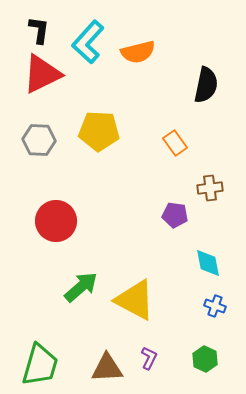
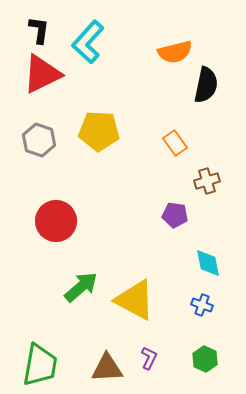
orange semicircle: moved 37 px right
gray hexagon: rotated 16 degrees clockwise
brown cross: moved 3 px left, 7 px up; rotated 10 degrees counterclockwise
blue cross: moved 13 px left, 1 px up
green trapezoid: rotated 6 degrees counterclockwise
